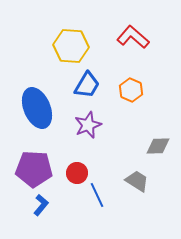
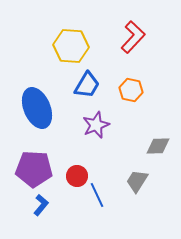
red L-shape: rotated 92 degrees clockwise
orange hexagon: rotated 10 degrees counterclockwise
purple star: moved 8 px right
red circle: moved 3 px down
gray trapezoid: rotated 90 degrees counterclockwise
